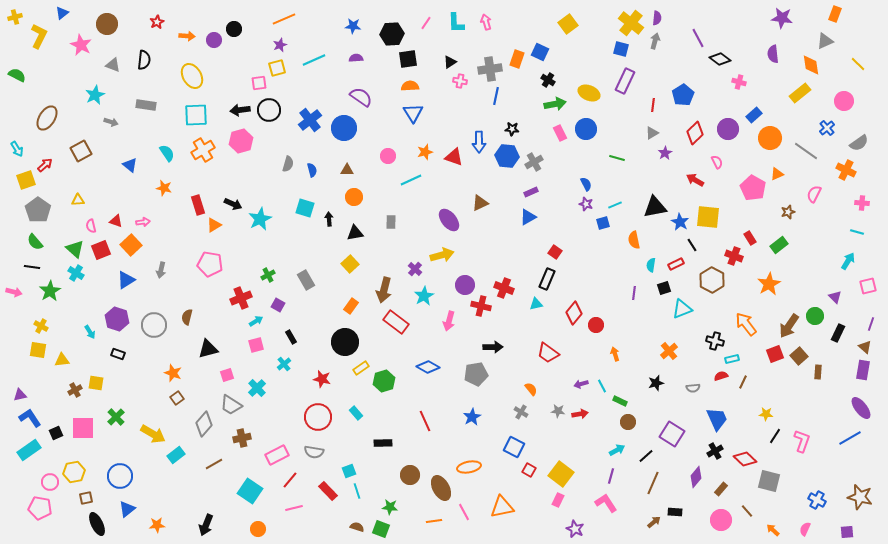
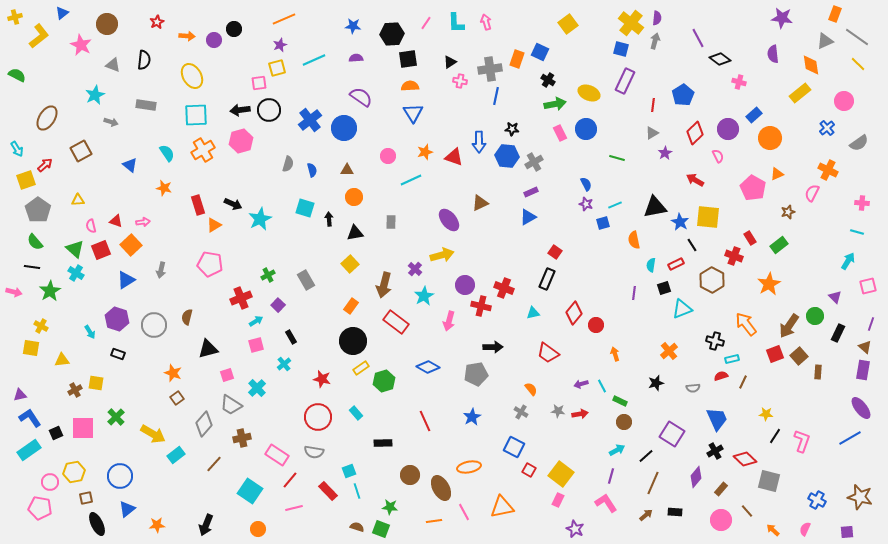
yellow L-shape at (39, 36): rotated 25 degrees clockwise
gray line at (806, 151): moved 51 px right, 114 px up
pink semicircle at (717, 162): moved 1 px right, 6 px up
orange cross at (846, 170): moved 18 px left
pink semicircle at (814, 194): moved 2 px left, 1 px up
brown arrow at (384, 290): moved 5 px up
cyan triangle at (536, 304): moved 3 px left, 9 px down
purple square at (278, 305): rotated 16 degrees clockwise
black circle at (345, 342): moved 8 px right, 1 px up
yellow square at (38, 350): moved 7 px left, 2 px up
brown circle at (628, 422): moved 4 px left
pink rectangle at (277, 455): rotated 60 degrees clockwise
brown line at (214, 464): rotated 18 degrees counterclockwise
brown arrow at (654, 522): moved 8 px left, 7 px up
